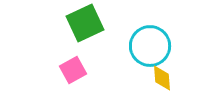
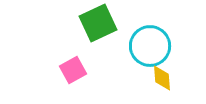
green square: moved 13 px right
